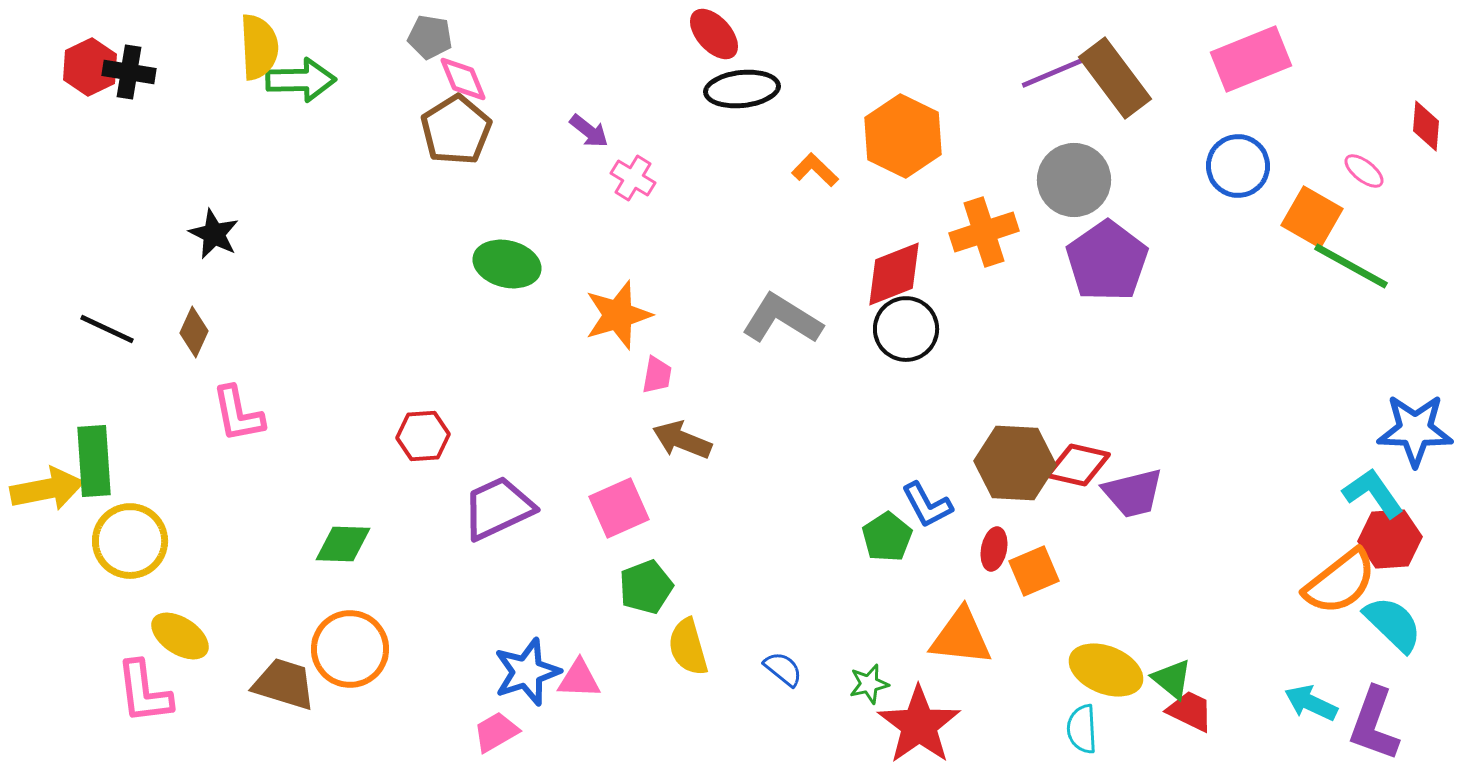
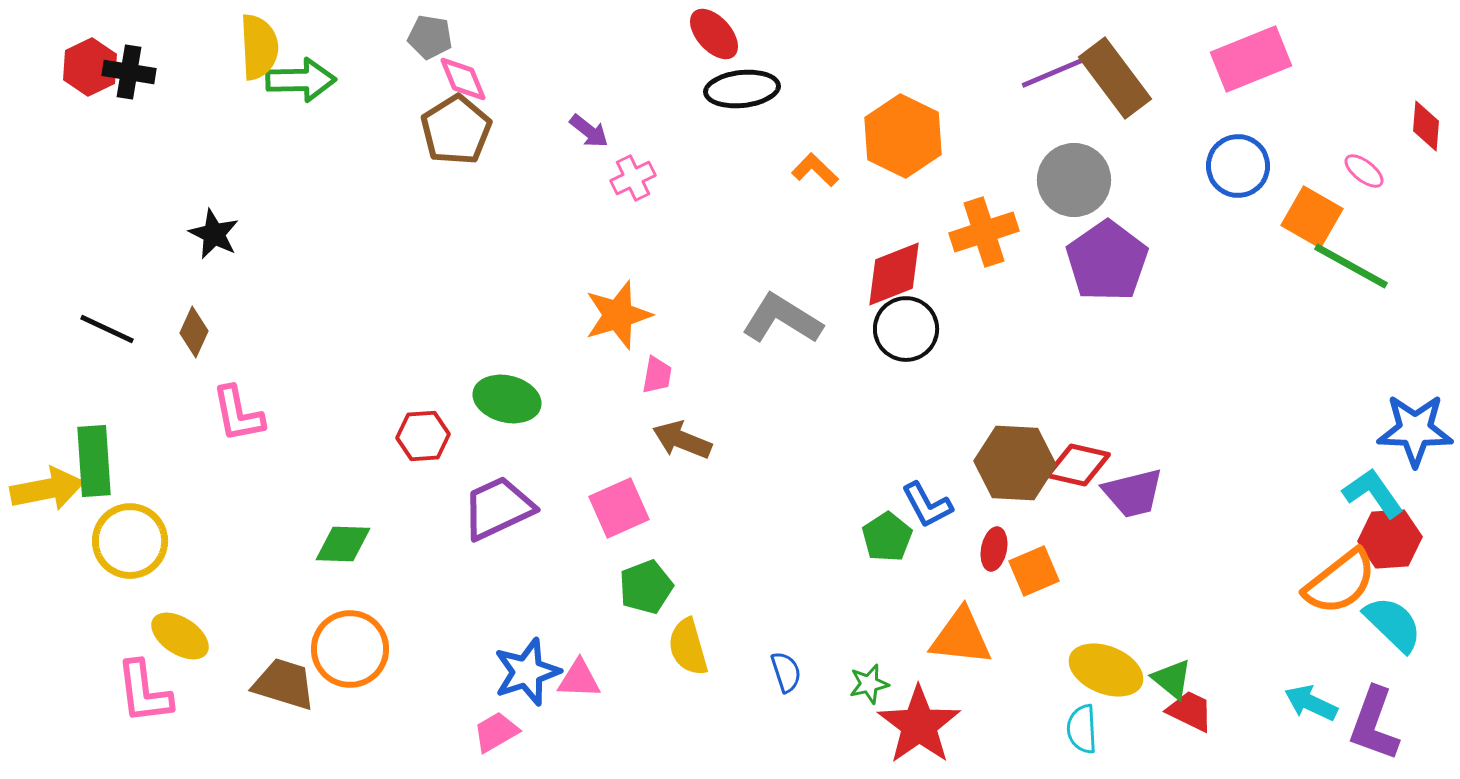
pink cross at (633, 178): rotated 33 degrees clockwise
green ellipse at (507, 264): moved 135 px down
blue semicircle at (783, 669): moved 3 px right, 3 px down; rotated 33 degrees clockwise
